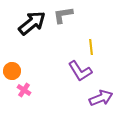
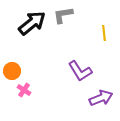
yellow line: moved 13 px right, 14 px up
